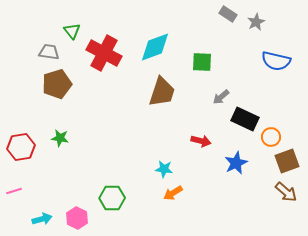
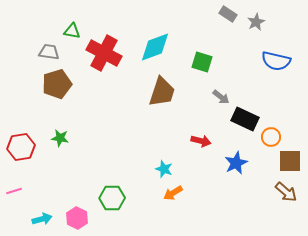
green triangle: rotated 42 degrees counterclockwise
green square: rotated 15 degrees clockwise
gray arrow: rotated 102 degrees counterclockwise
brown square: moved 3 px right; rotated 20 degrees clockwise
cyan star: rotated 12 degrees clockwise
